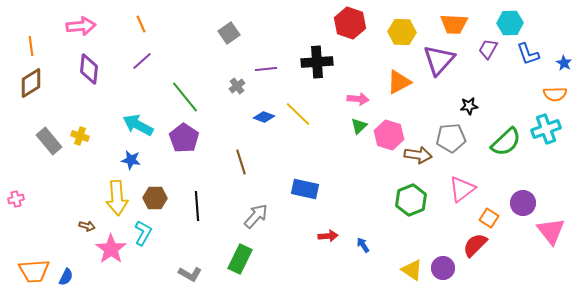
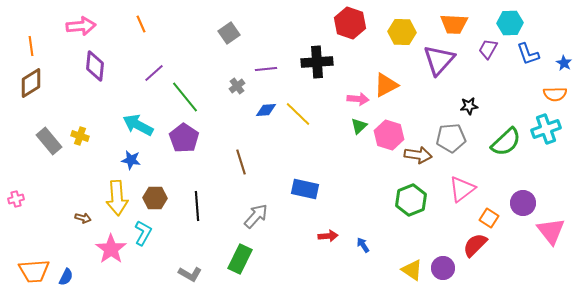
purple line at (142, 61): moved 12 px right, 12 px down
purple diamond at (89, 69): moved 6 px right, 3 px up
orange triangle at (399, 82): moved 13 px left, 3 px down
blue diamond at (264, 117): moved 2 px right, 7 px up; rotated 25 degrees counterclockwise
brown arrow at (87, 226): moved 4 px left, 8 px up
